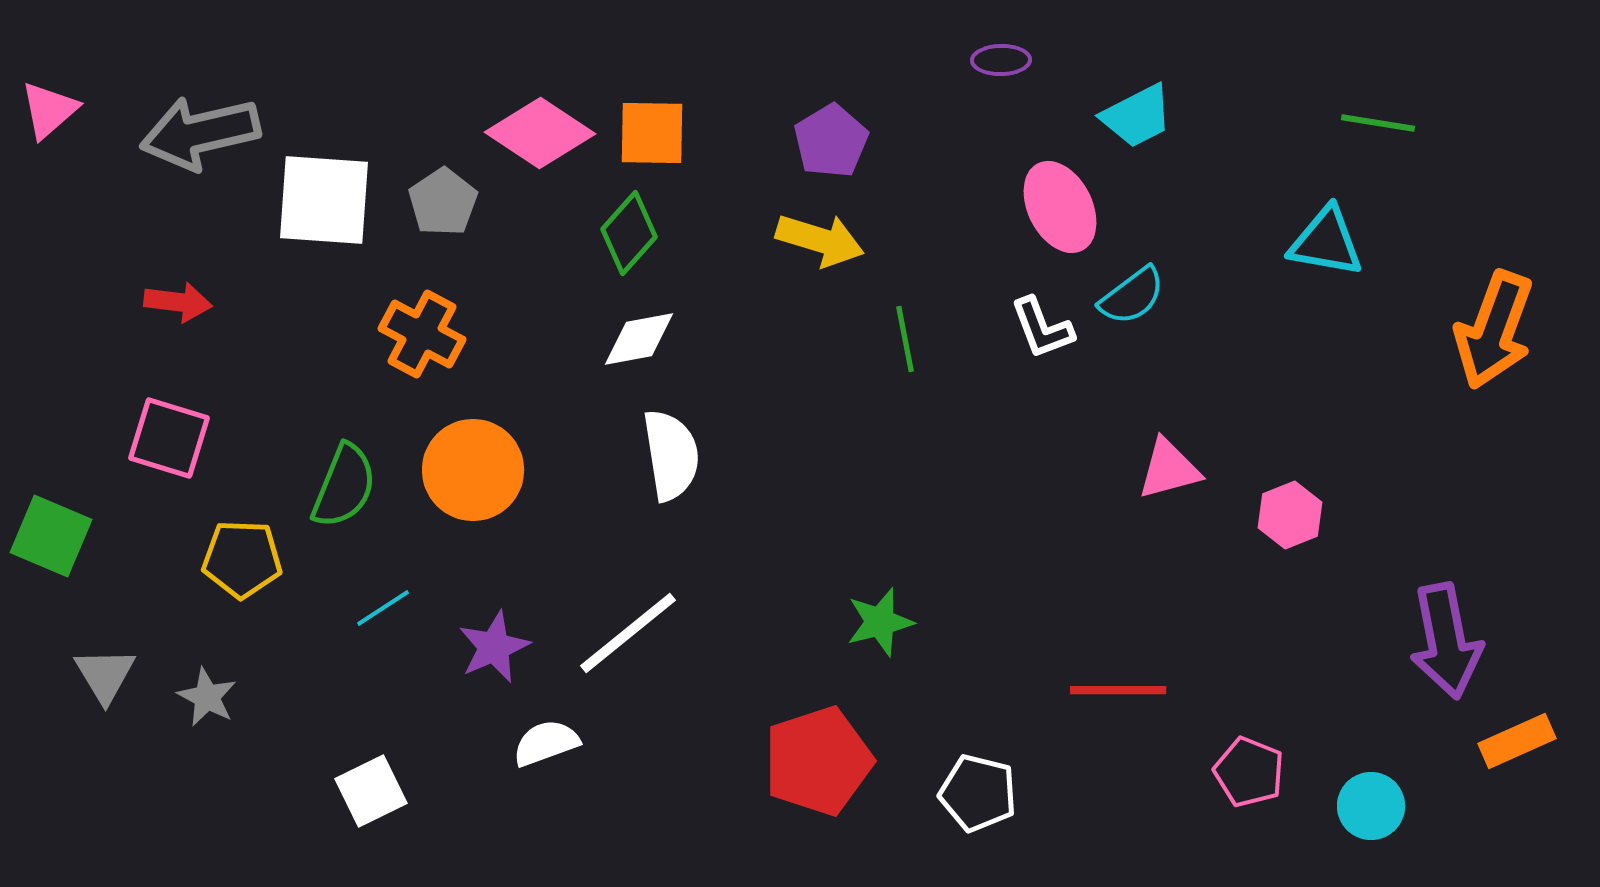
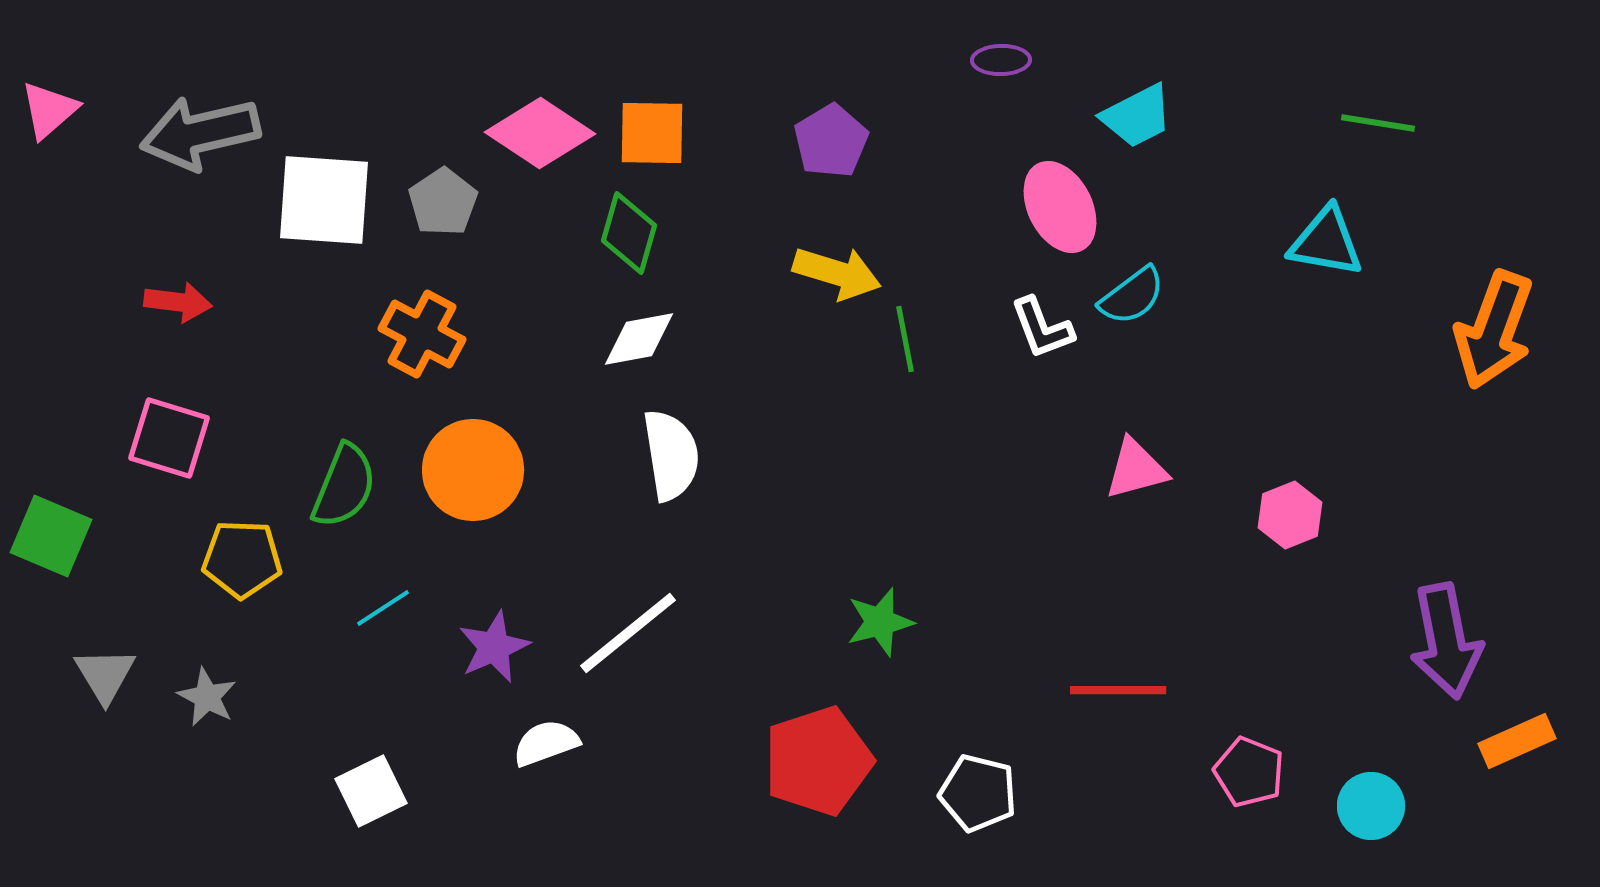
green diamond at (629, 233): rotated 26 degrees counterclockwise
yellow arrow at (820, 240): moved 17 px right, 33 px down
pink triangle at (1169, 469): moved 33 px left
